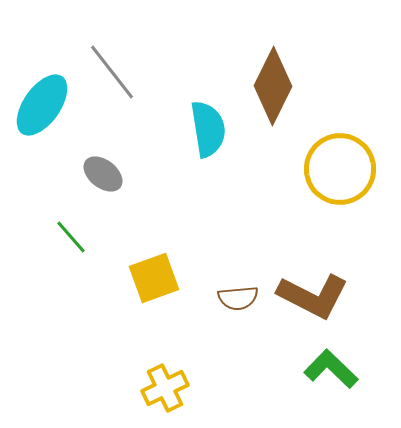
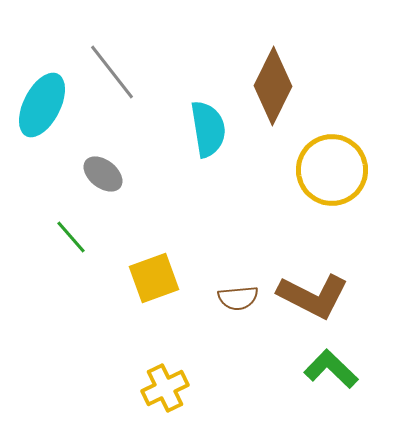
cyan ellipse: rotated 8 degrees counterclockwise
yellow circle: moved 8 px left, 1 px down
